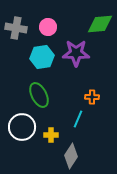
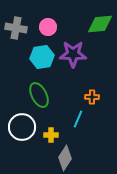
purple star: moved 3 px left, 1 px down
gray diamond: moved 6 px left, 2 px down
